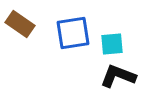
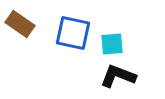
blue square: rotated 21 degrees clockwise
